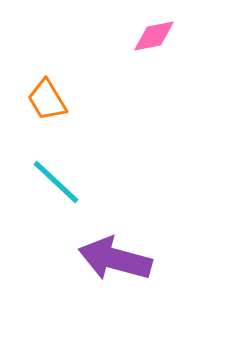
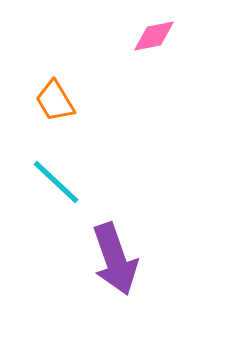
orange trapezoid: moved 8 px right, 1 px down
purple arrow: rotated 124 degrees counterclockwise
